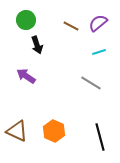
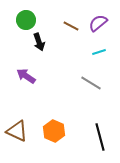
black arrow: moved 2 px right, 3 px up
